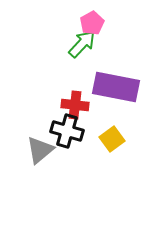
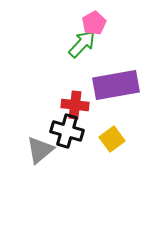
pink pentagon: moved 2 px right
purple rectangle: moved 2 px up; rotated 21 degrees counterclockwise
